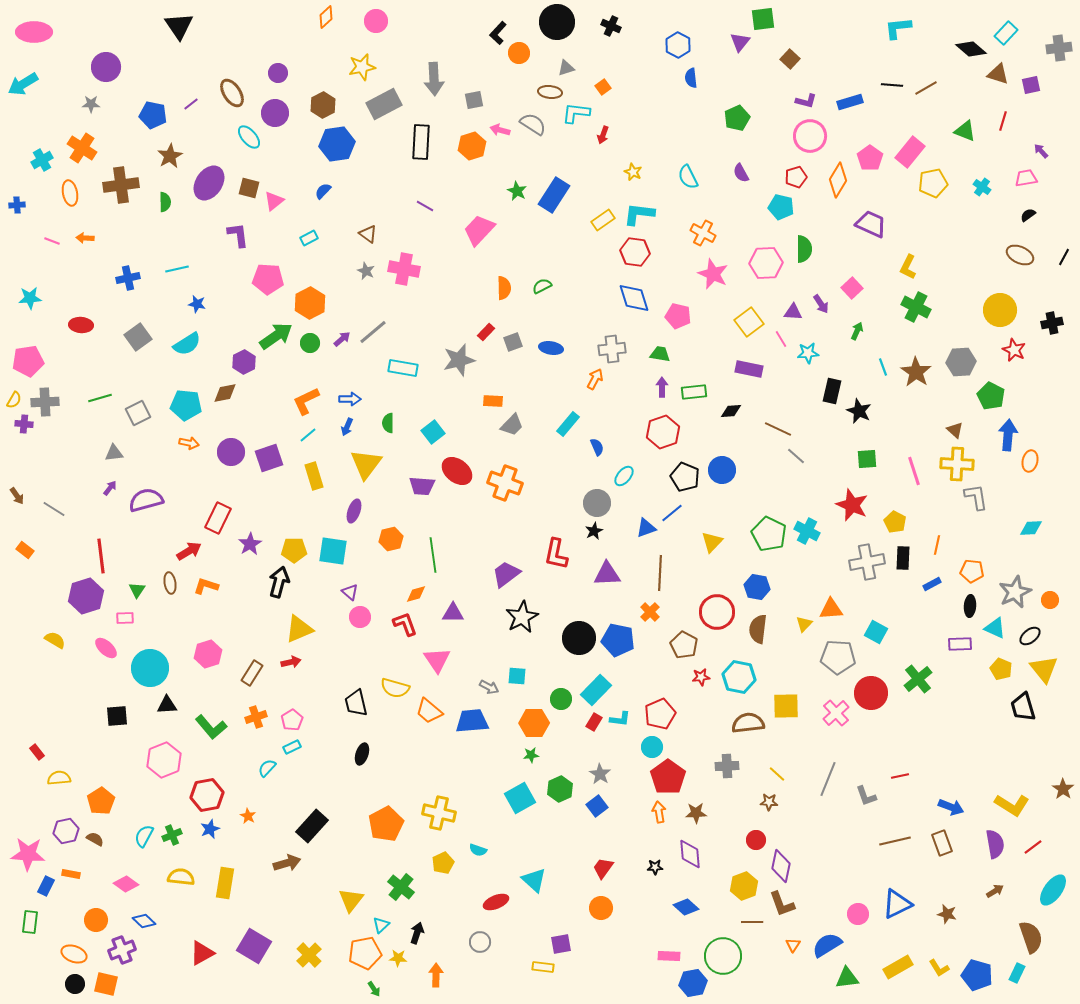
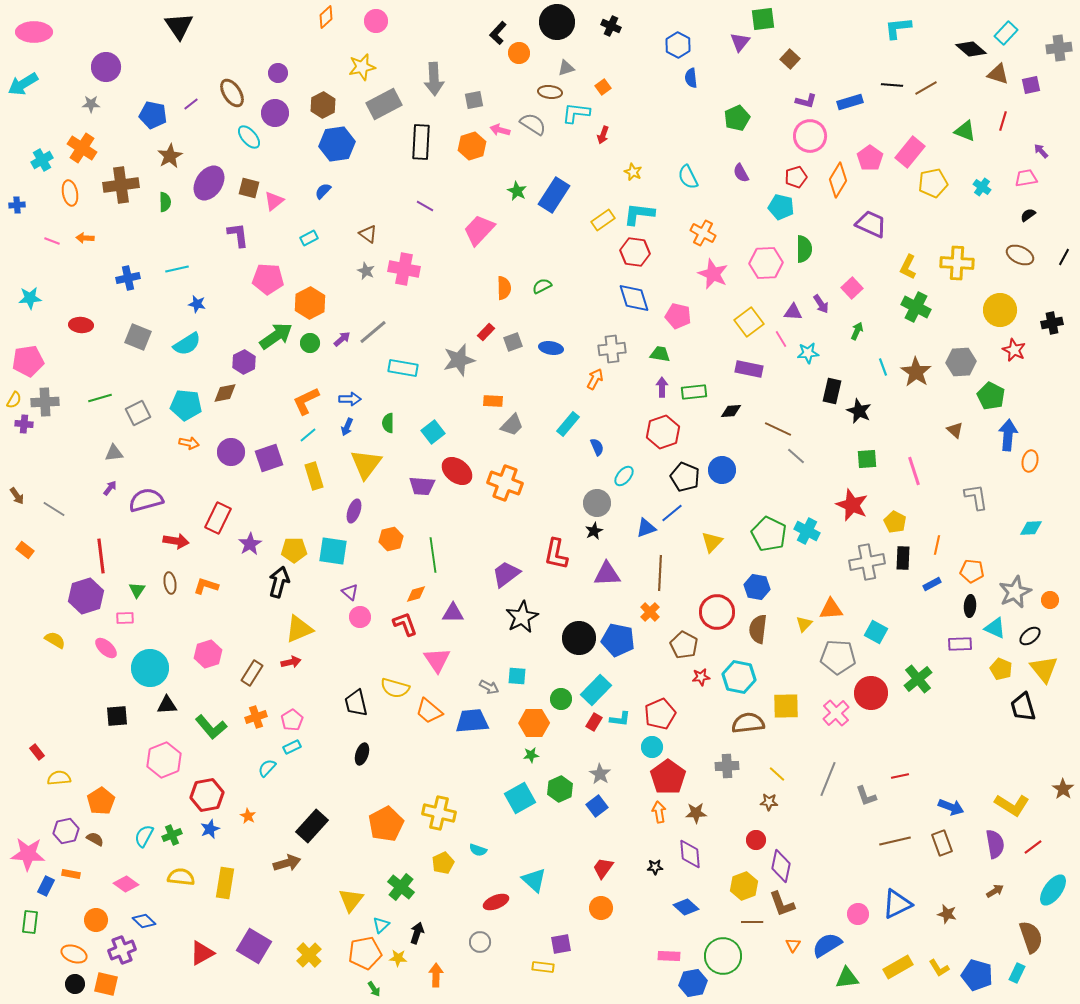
gray square at (138, 337): rotated 32 degrees counterclockwise
yellow cross at (957, 464): moved 201 px up
red arrow at (189, 551): moved 13 px left, 10 px up; rotated 40 degrees clockwise
